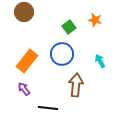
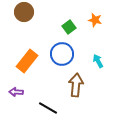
cyan arrow: moved 2 px left
purple arrow: moved 8 px left, 3 px down; rotated 48 degrees counterclockwise
black line: rotated 24 degrees clockwise
